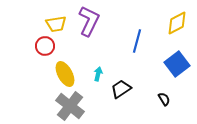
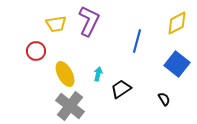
red circle: moved 9 px left, 5 px down
blue square: rotated 15 degrees counterclockwise
